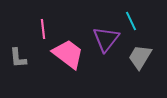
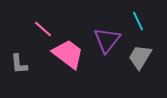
cyan line: moved 7 px right
pink line: rotated 42 degrees counterclockwise
purple triangle: moved 1 px right, 1 px down
gray L-shape: moved 1 px right, 6 px down
